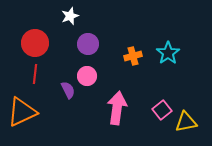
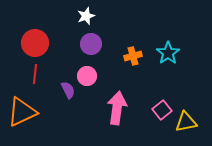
white star: moved 16 px right
purple circle: moved 3 px right
